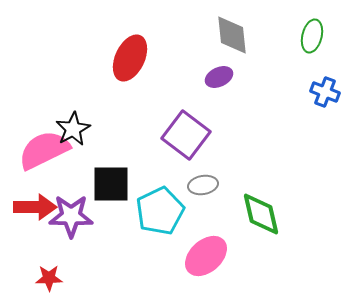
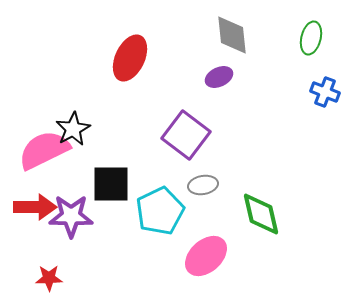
green ellipse: moved 1 px left, 2 px down
